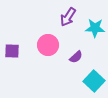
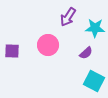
purple semicircle: moved 10 px right, 4 px up
cyan square: rotated 15 degrees counterclockwise
